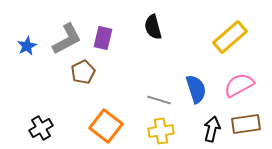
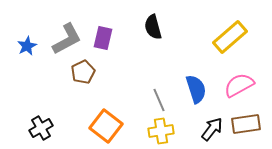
gray line: rotated 50 degrees clockwise
black arrow: rotated 25 degrees clockwise
